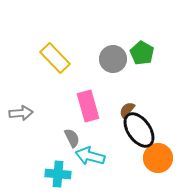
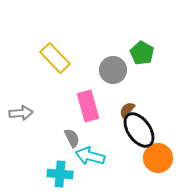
gray circle: moved 11 px down
cyan cross: moved 2 px right
